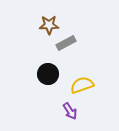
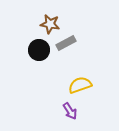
brown star: moved 1 px right, 1 px up; rotated 12 degrees clockwise
black circle: moved 9 px left, 24 px up
yellow semicircle: moved 2 px left
